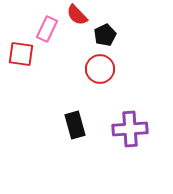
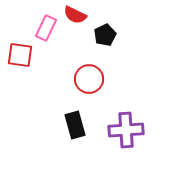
red semicircle: moved 2 px left; rotated 20 degrees counterclockwise
pink rectangle: moved 1 px left, 1 px up
red square: moved 1 px left, 1 px down
red circle: moved 11 px left, 10 px down
purple cross: moved 4 px left, 1 px down
